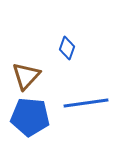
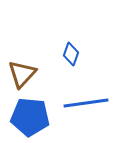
blue diamond: moved 4 px right, 6 px down
brown triangle: moved 4 px left, 2 px up
